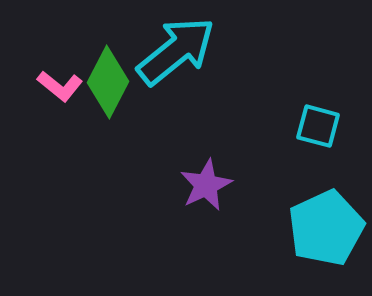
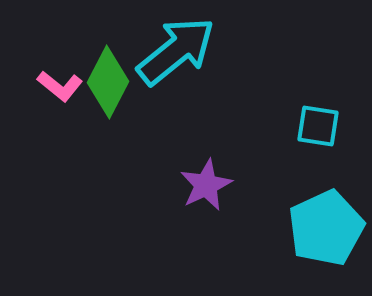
cyan square: rotated 6 degrees counterclockwise
